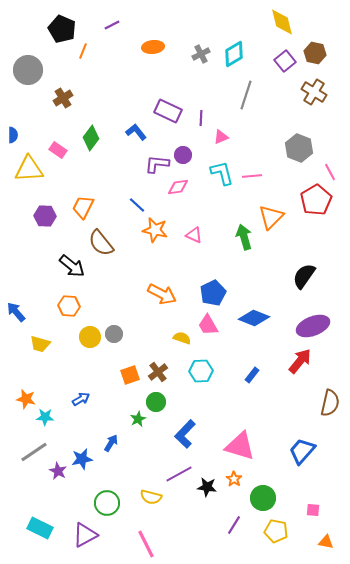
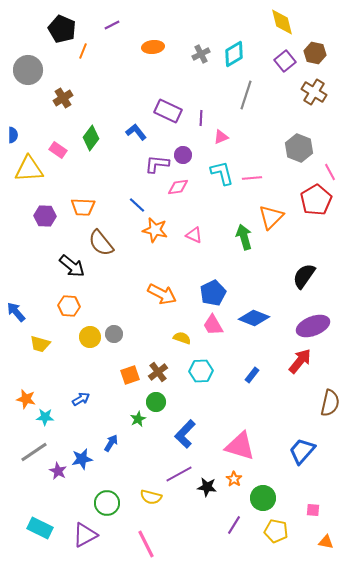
pink line at (252, 176): moved 2 px down
orange trapezoid at (83, 207): rotated 115 degrees counterclockwise
pink trapezoid at (208, 325): moved 5 px right
